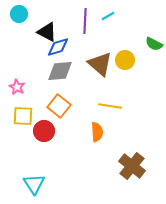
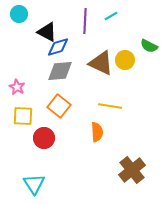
cyan line: moved 3 px right
green semicircle: moved 5 px left, 2 px down
brown triangle: moved 1 px right, 1 px up; rotated 16 degrees counterclockwise
red circle: moved 7 px down
brown cross: moved 4 px down; rotated 12 degrees clockwise
